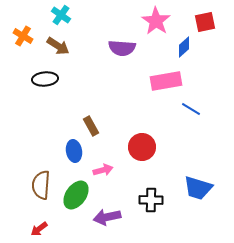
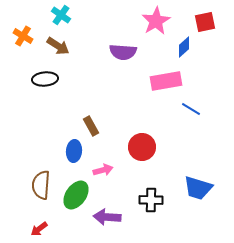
pink star: rotated 8 degrees clockwise
purple semicircle: moved 1 px right, 4 px down
blue ellipse: rotated 15 degrees clockwise
purple arrow: rotated 16 degrees clockwise
